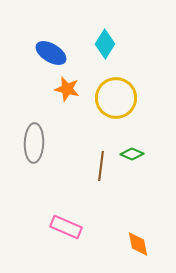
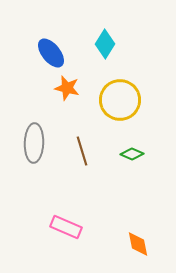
blue ellipse: rotated 20 degrees clockwise
orange star: moved 1 px up
yellow circle: moved 4 px right, 2 px down
brown line: moved 19 px left, 15 px up; rotated 24 degrees counterclockwise
